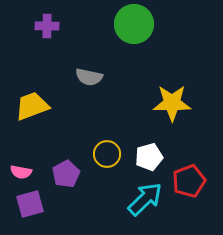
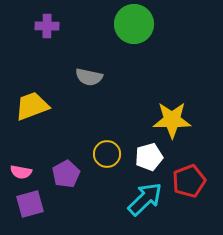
yellow star: moved 17 px down
